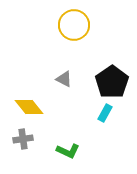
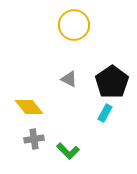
gray triangle: moved 5 px right
gray cross: moved 11 px right
green L-shape: rotated 20 degrees clockwise
